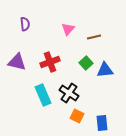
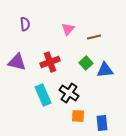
orange square: moved 1 px right; rotated 24 degrees counterclockwise
